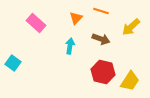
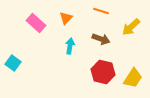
orange triangle: moved 10 px left
yellow trapezoid: moved 3 px right, 3 px up
